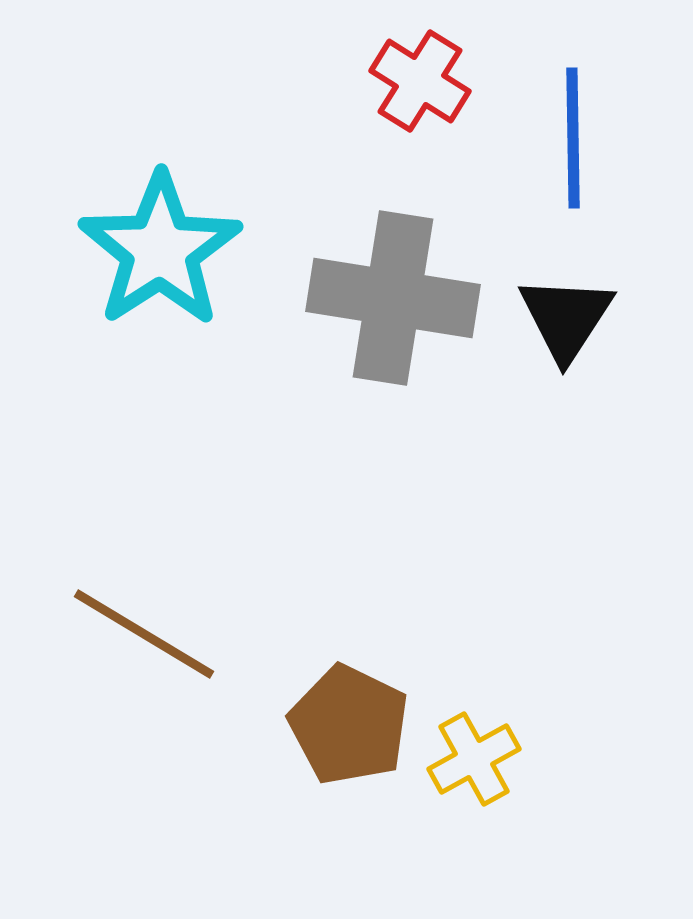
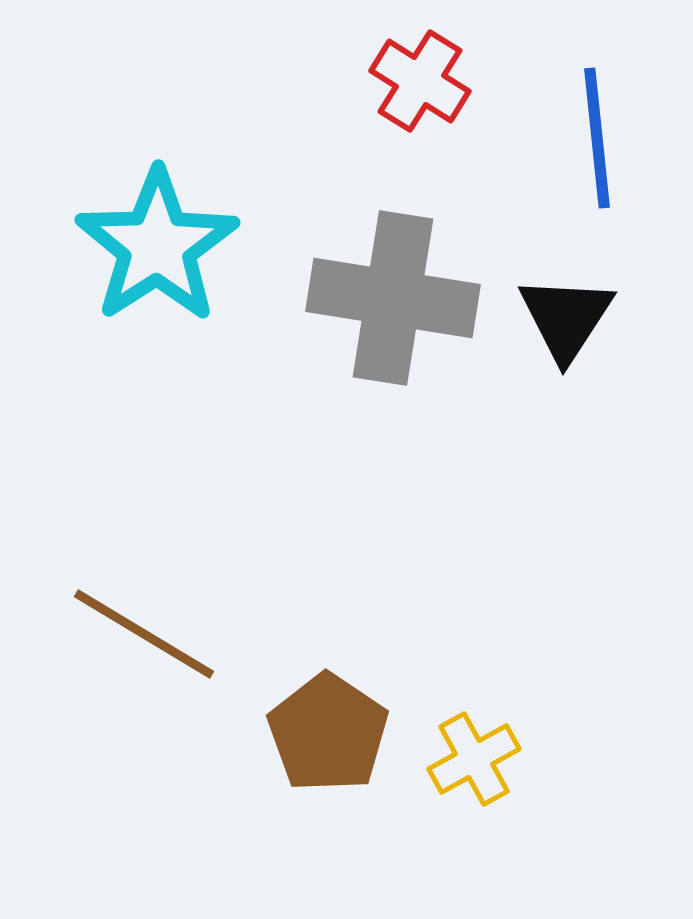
blue line: moved 24 px right; rotated 5 degrees counterclockwise
cyan star: moved 3 px left, 4 px up
brown pentagon: moved 21 px left, 8 px down; rotated 8 degrees clockwise
